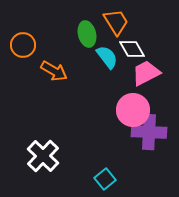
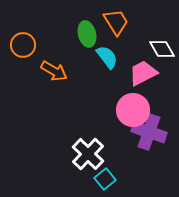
white diamond: moved 30 px right
pink trapezoid: moved 3 px left
purple cross: rotated 16 degrees clockwise
white cross: moved 45 px right, 2 px up
